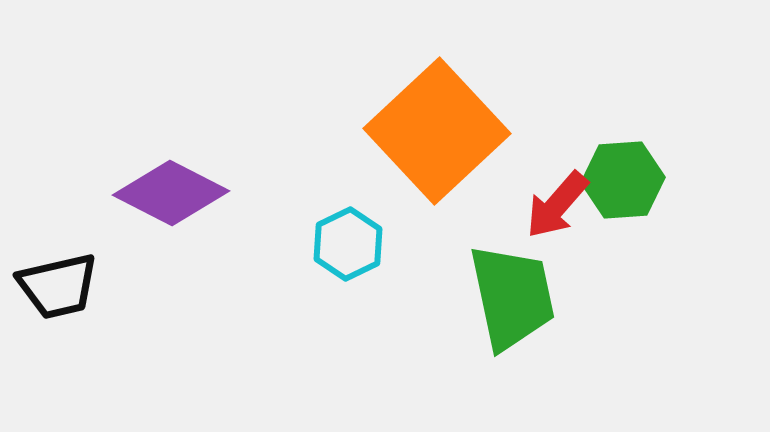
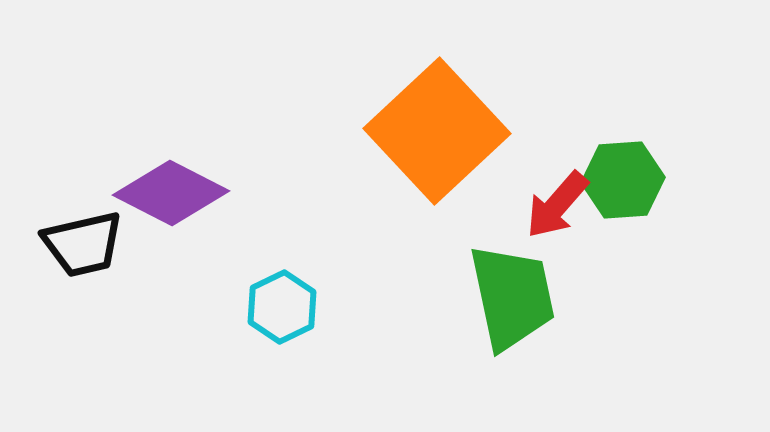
cyan hexagon: moved 66 px left, 63 px down
black trapezoid: moved 25 px right, 42 px up
